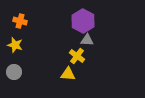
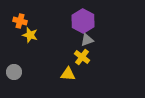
gray triangle: rotated 24 degrees counterclockwise
yellow star: moved 15 px right, 10 px up
yellow cross: moved 5 px right, 1 px down
